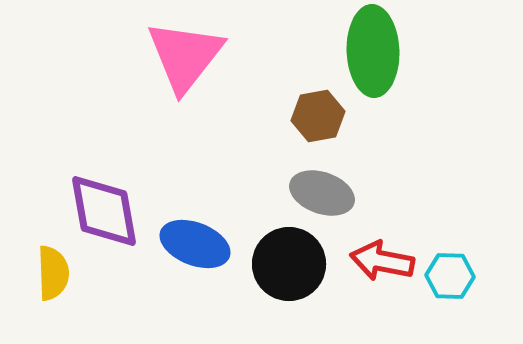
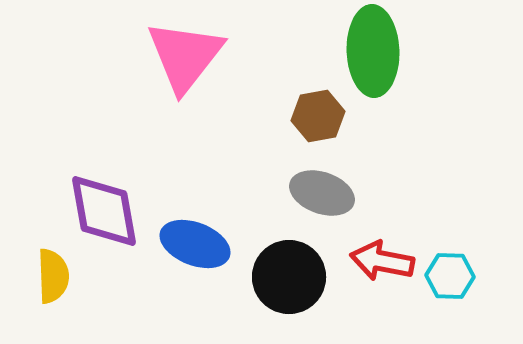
black circle: moved 13 px down
yellow semicircle: moved 3 px down
